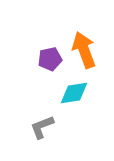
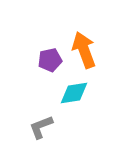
purple pentagon: moved 1 px down
gray L-shape: moved 1 px left
